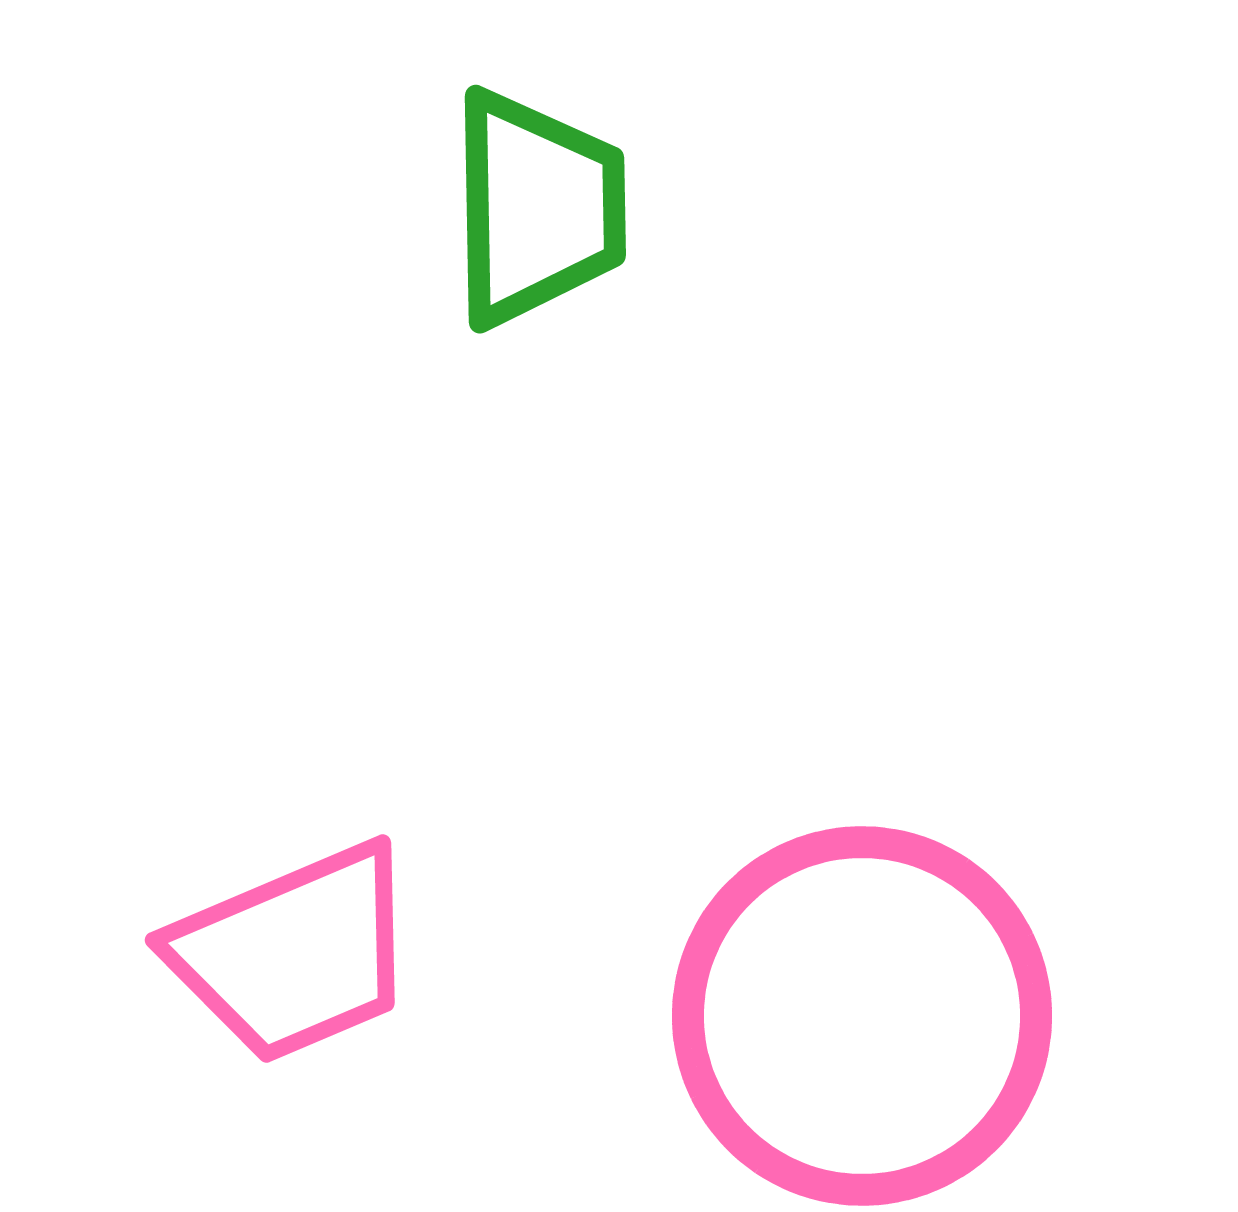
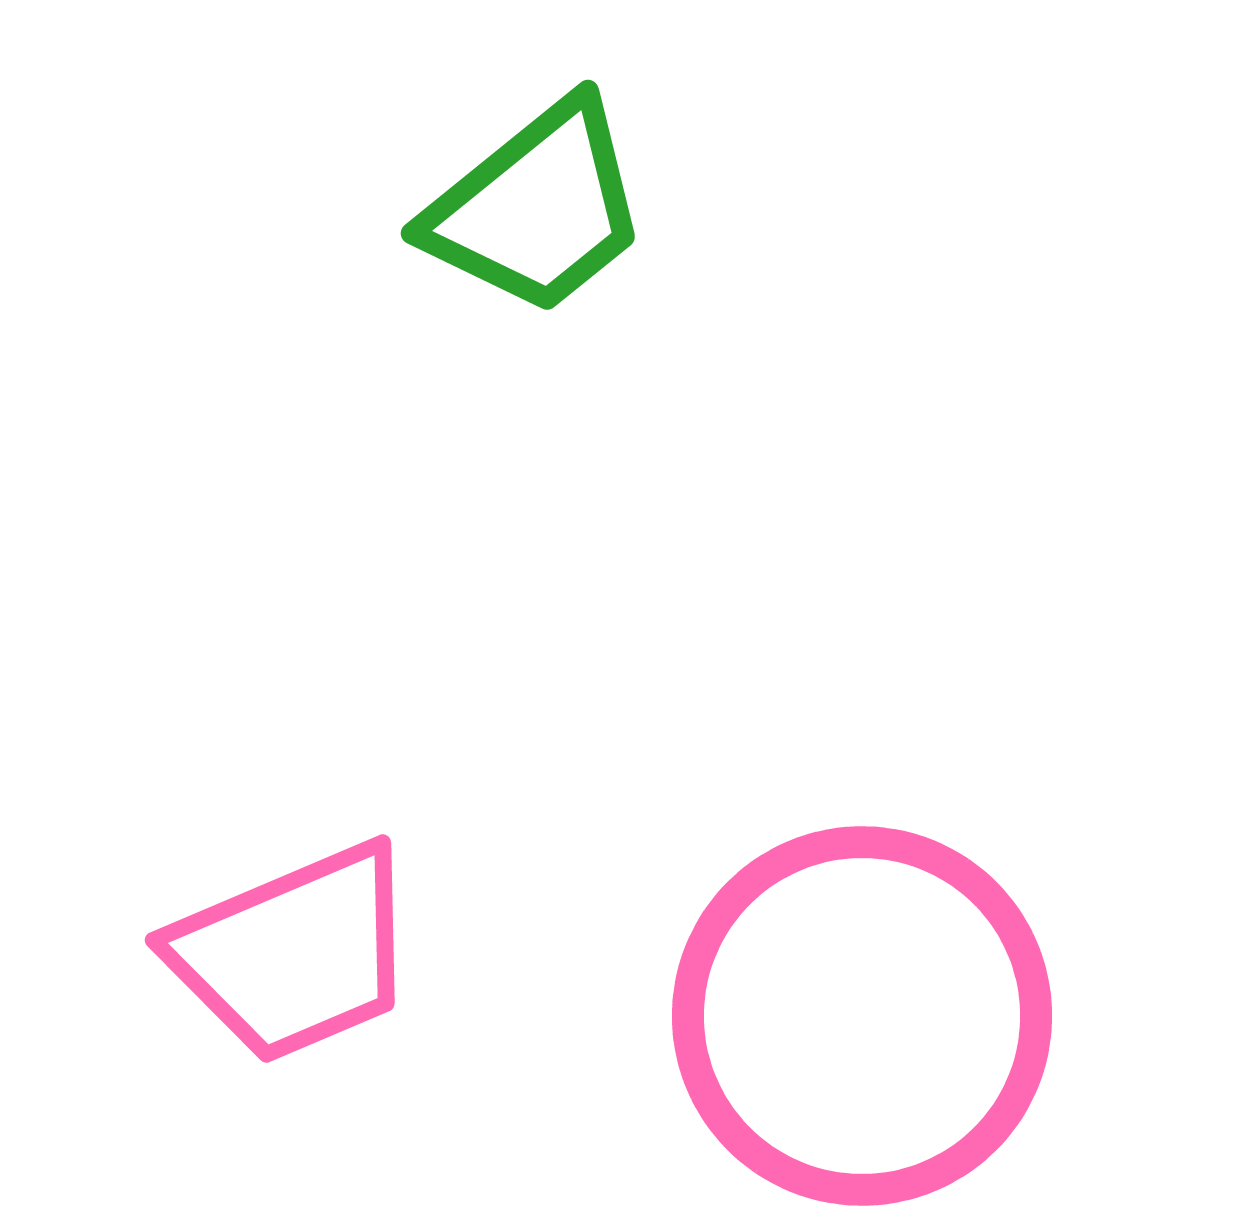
green trapezoid: rotated 52 degrees clockwise
